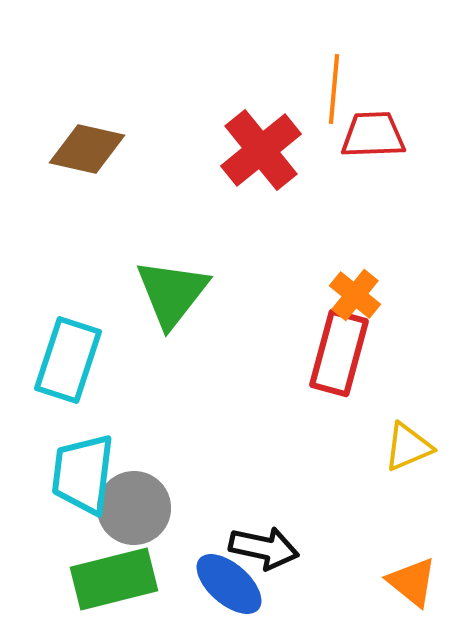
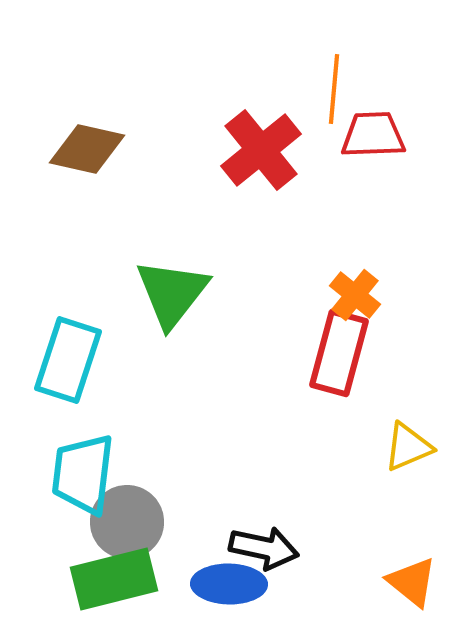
gray circle: moved 7 px left, 14 px down
blue ellipse: rotated 40 degrees counterclockwise
